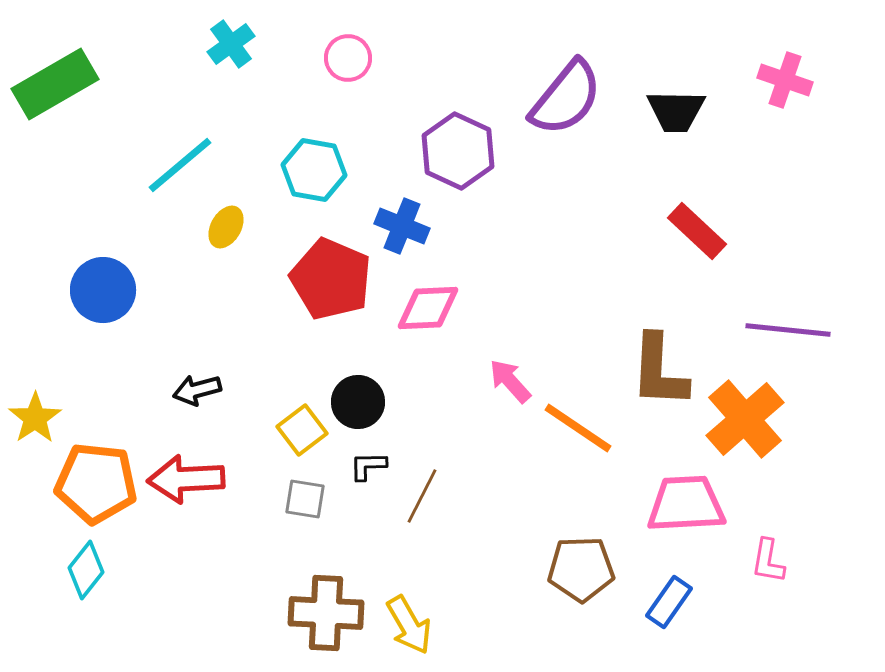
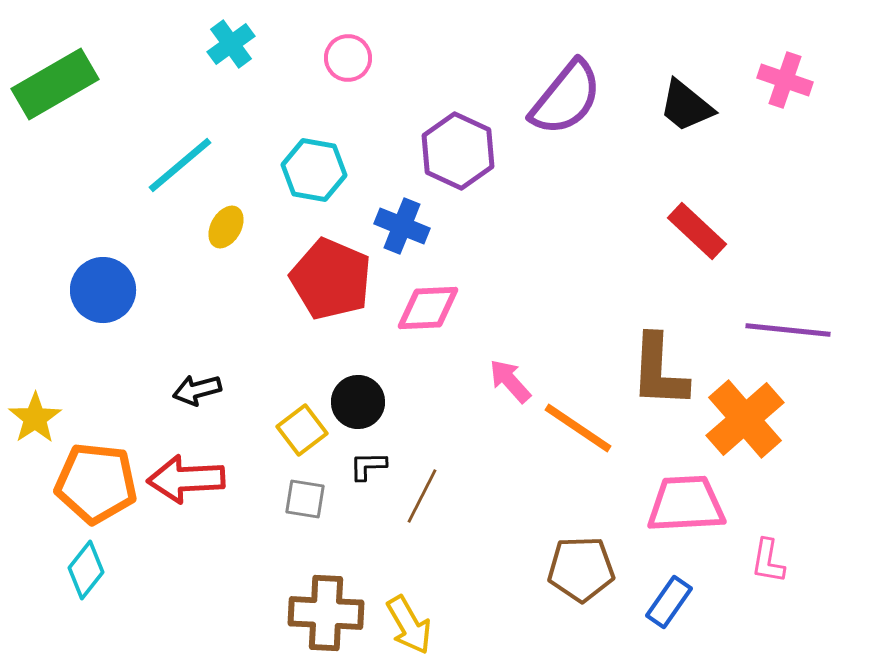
black trapezoid: moved 10 px right, 5 px up; rotated 38 degrees clockwise
